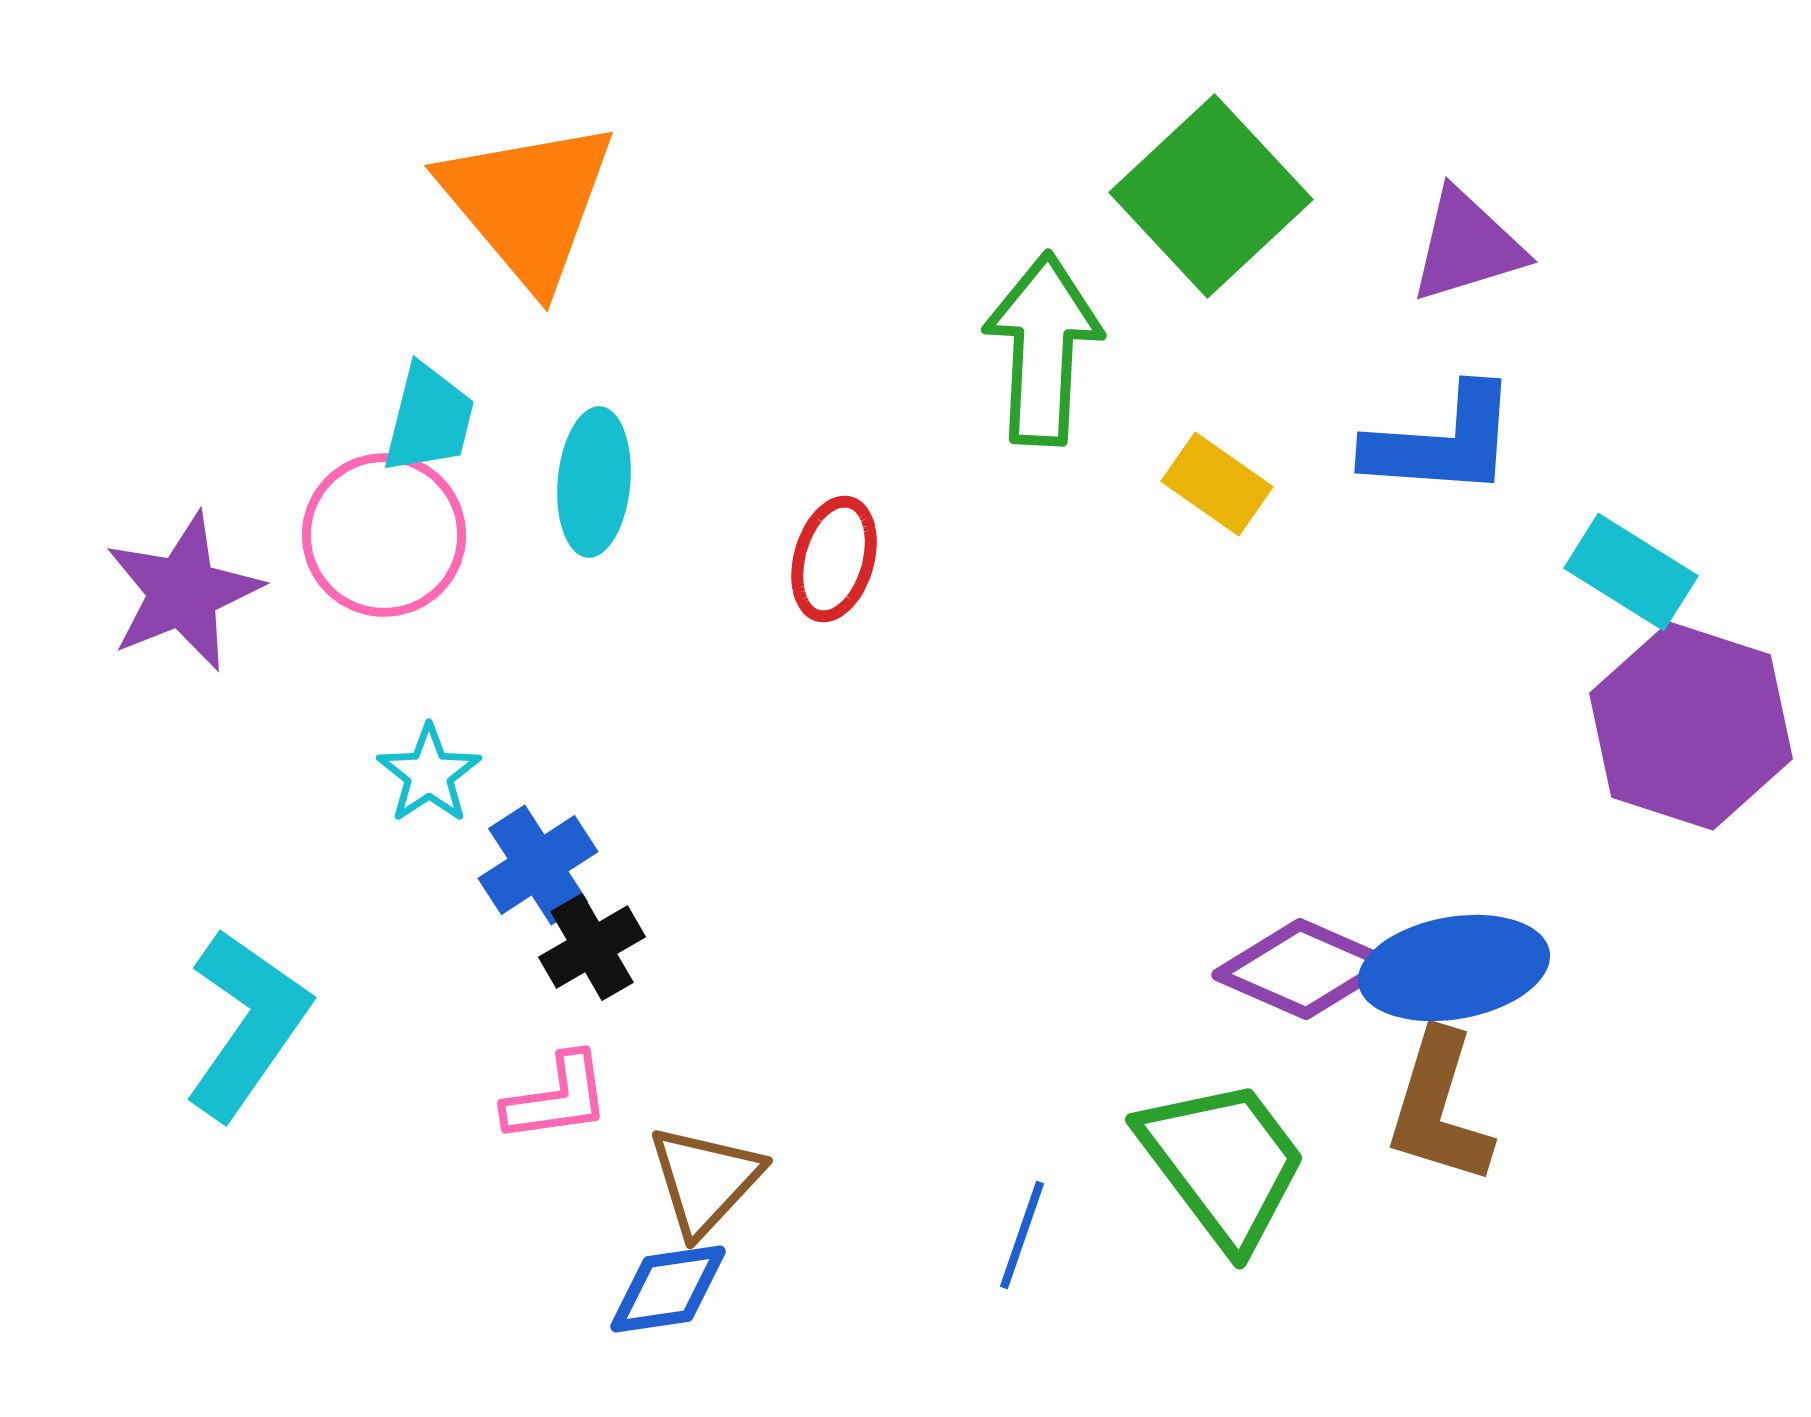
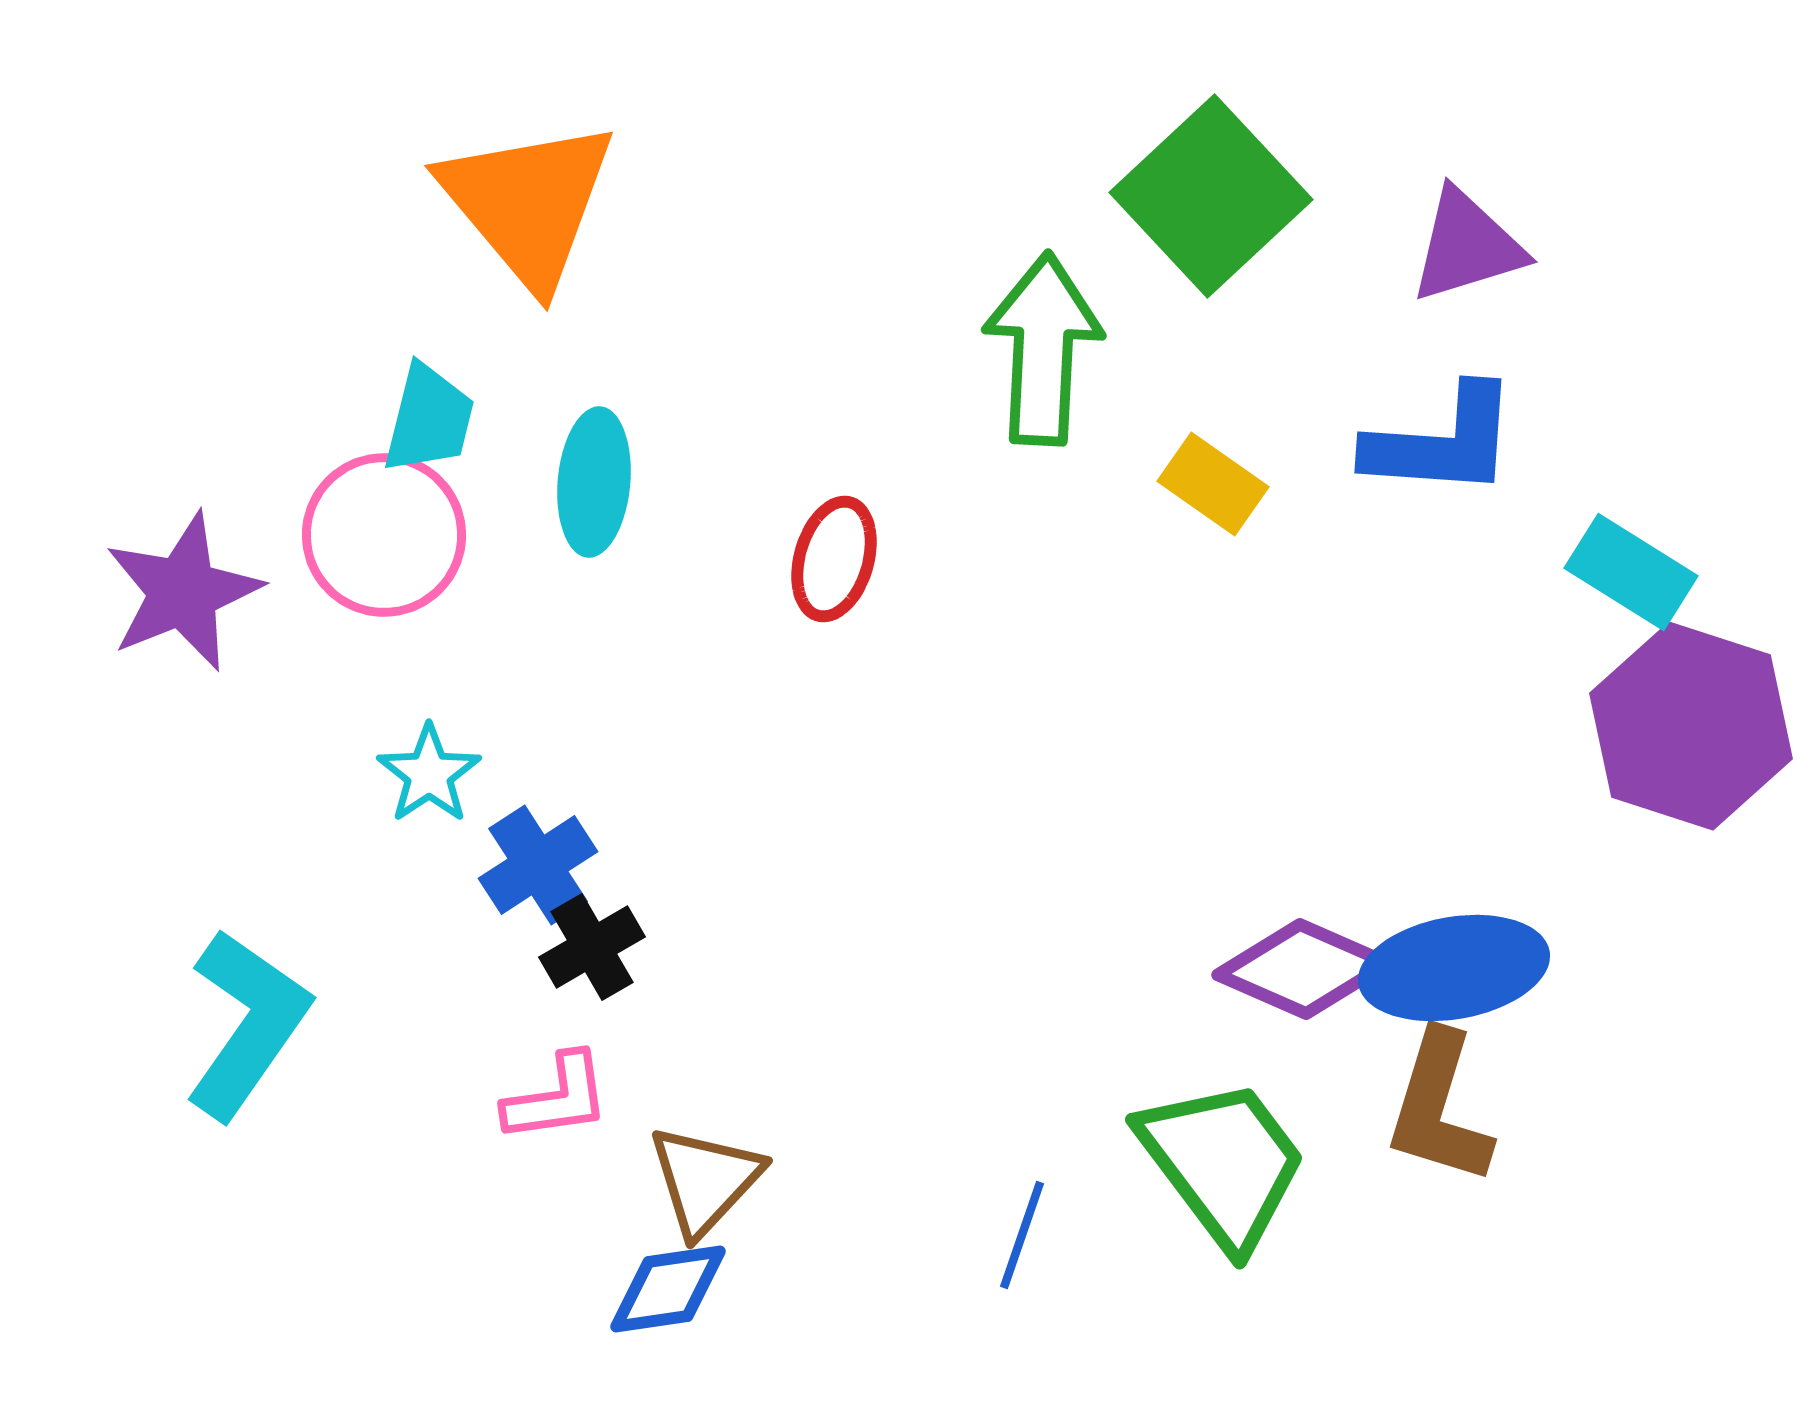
yellow rectangle: moved 4 px left
